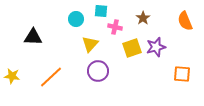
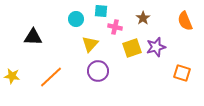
orange square: moved 1 px up; rotated 12 degrees clockwise
